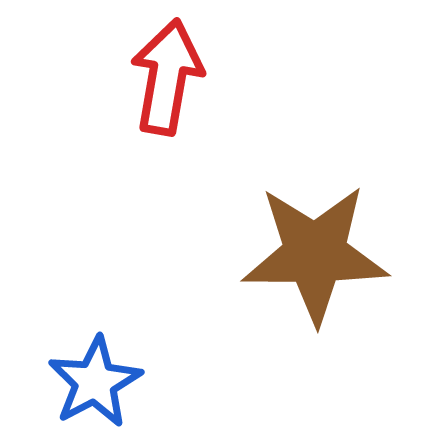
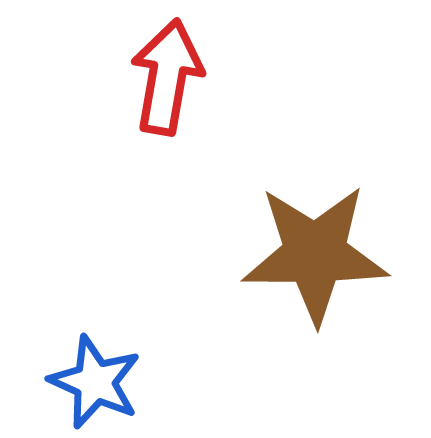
blue star: rotated 20 degrees counterclockwise
